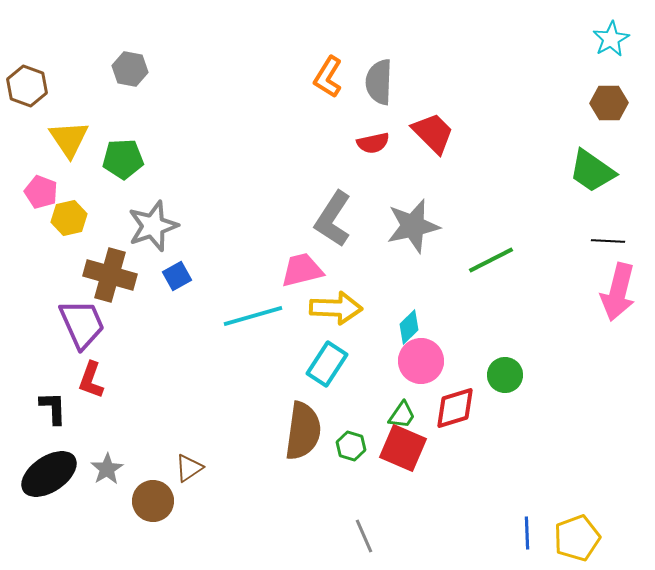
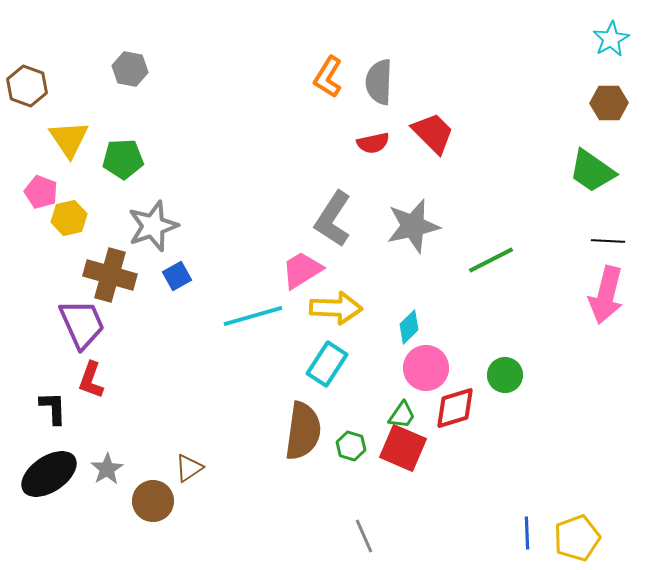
pink trapezoid at (302, 270): rotated 18 degrees counterclockwise
pink arrow at (618, 292): moved 12 px left, 3 px down
pink circle at (421, 361): moved 5 px right, 7 px down
